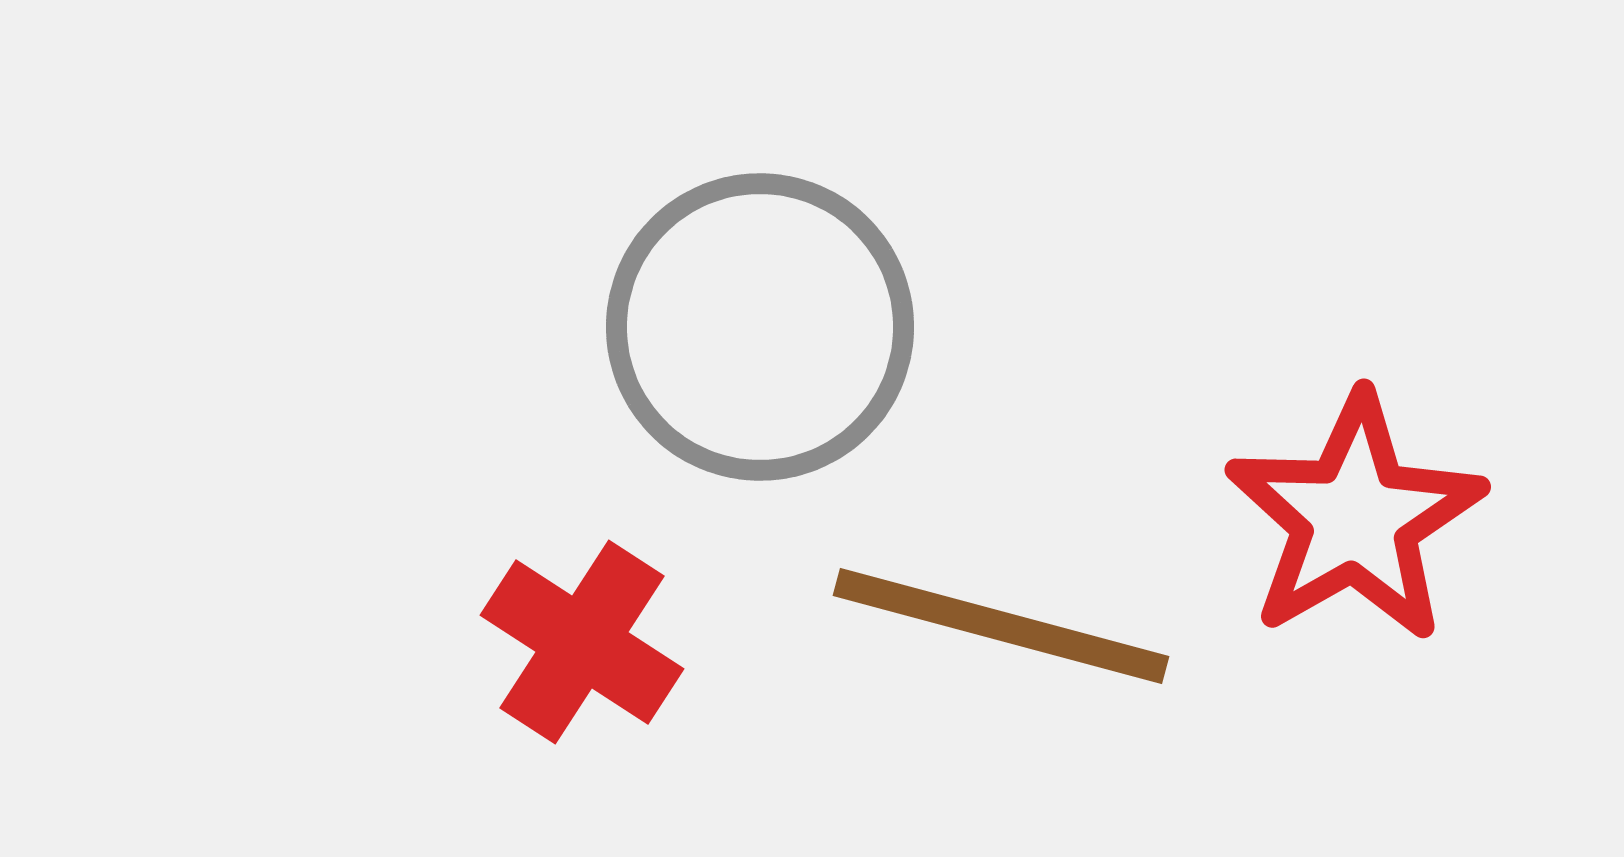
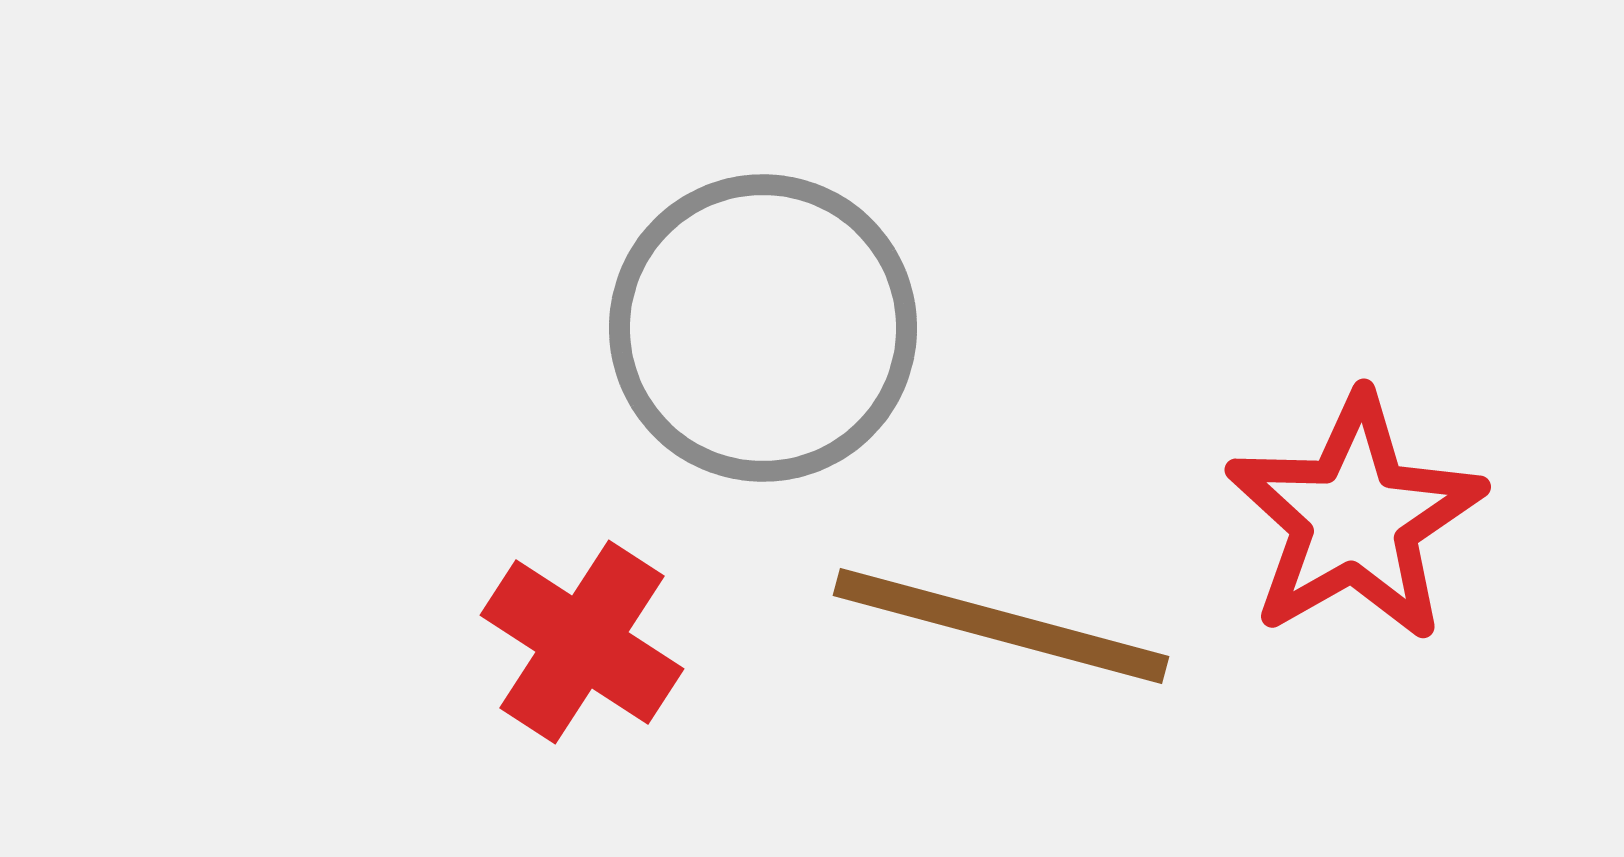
gray circle: moved 3 px right, 1 px down
